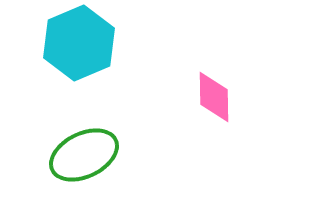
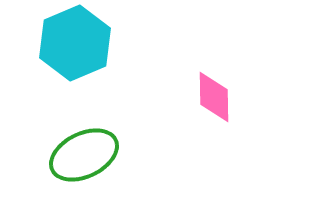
cyan hexagon: moved 4 px left
